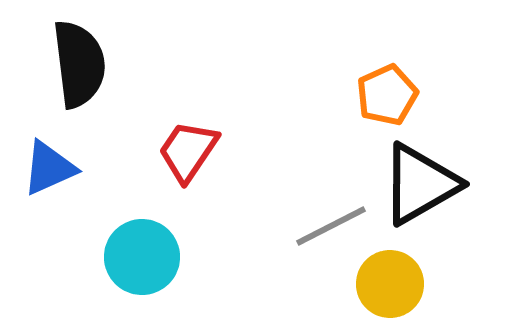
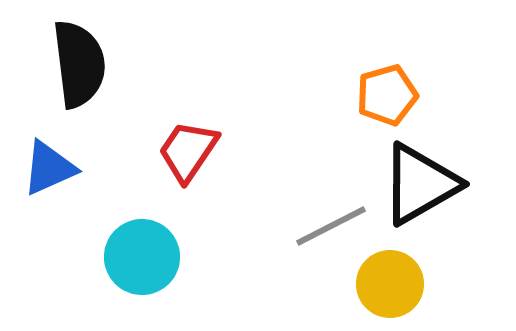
orange pentagon: rotated 8 degrees clockwise
